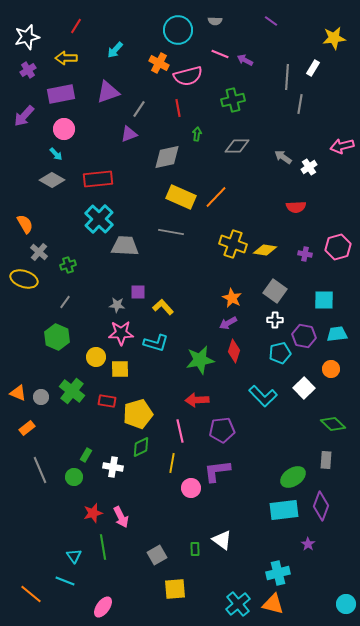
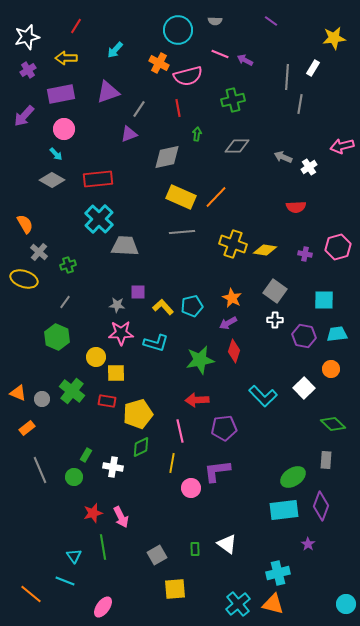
gray arrow at (283, 157): rotated 12 degrees counterclockwise
gray line at (171, 232): moved 11 px right; rotated 15 degrees counterclockwise
cyan pentagon at (280, 353): moved 88 px left, 47 px up
yellow square at (120, 369): moved 4 px left, 4 px down
gray circle at (41, 397): moved 1 px right, 2 px down
purple pentagon at (222, 430): moved 2 px right, 2 px up
white triangle at (222, 540): moved 5 px right, 4 px down
